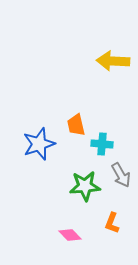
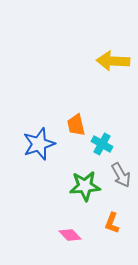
cyan cross: rotated 25 degrees clockwise
